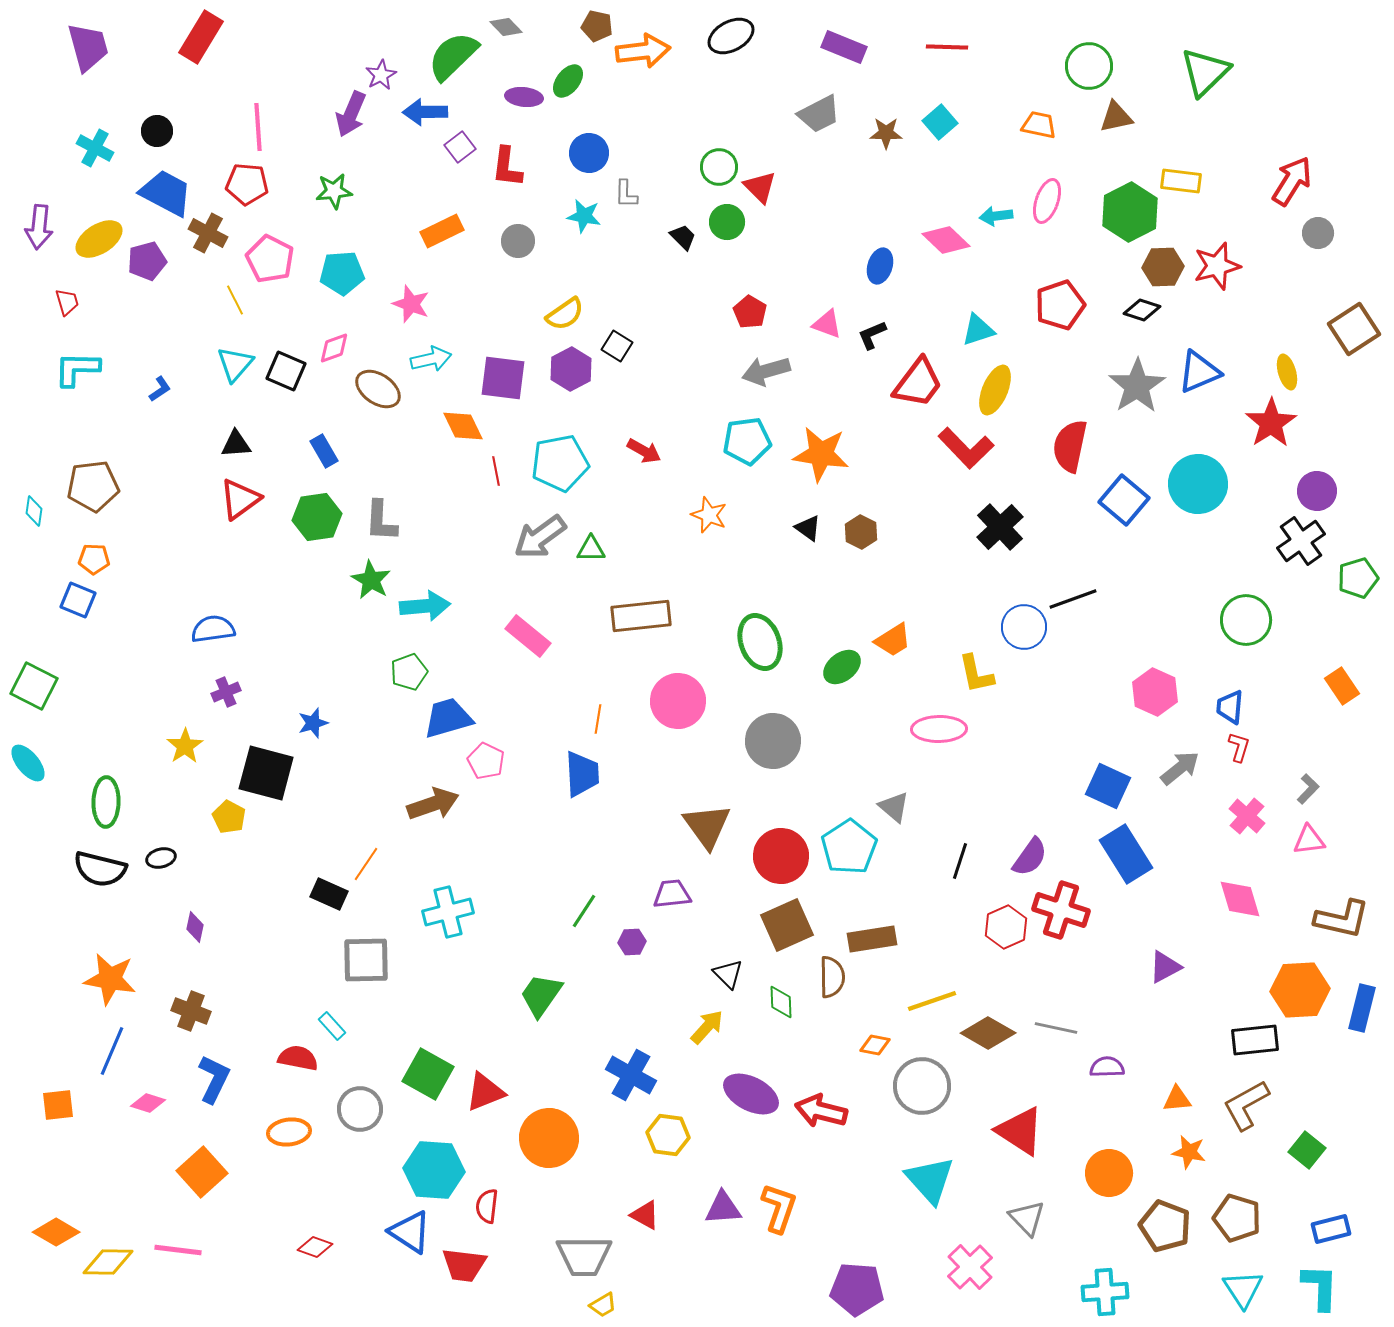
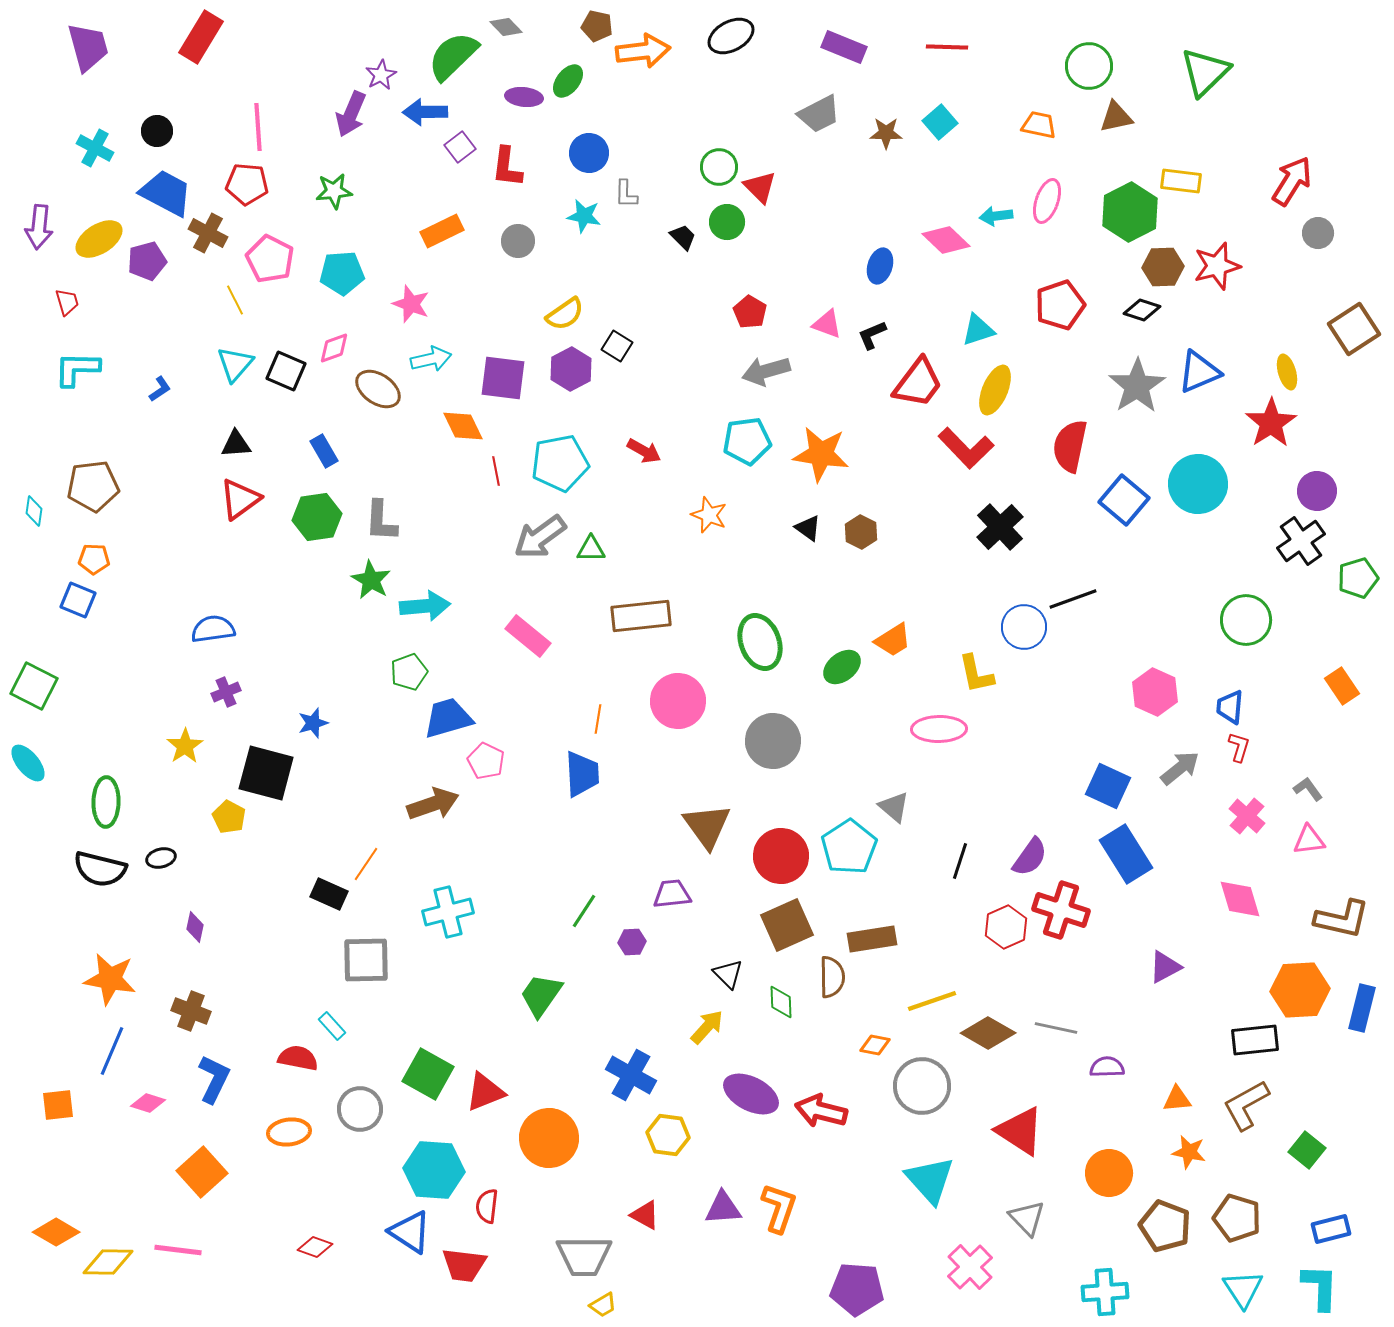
gray L-shape at (1308, 789): rotated 80 degrees counterclockwise
